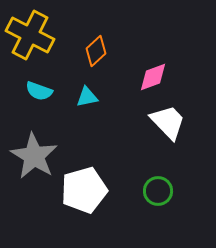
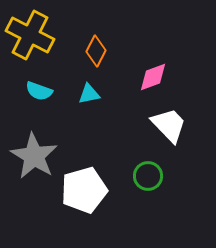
orange diamond: rotated 20 degrees counterclockwise
cyan triangle: moved 2 px right, 3 px up
white trapezoid: moved 1 px right, 3 px down
green circle: moved 10 px left, 15 px up
